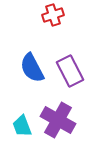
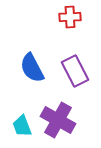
red cross: moved 17 px right, 2 px down; rotated 15 degrees clockwise
purple rectangle: moved 5 px right
